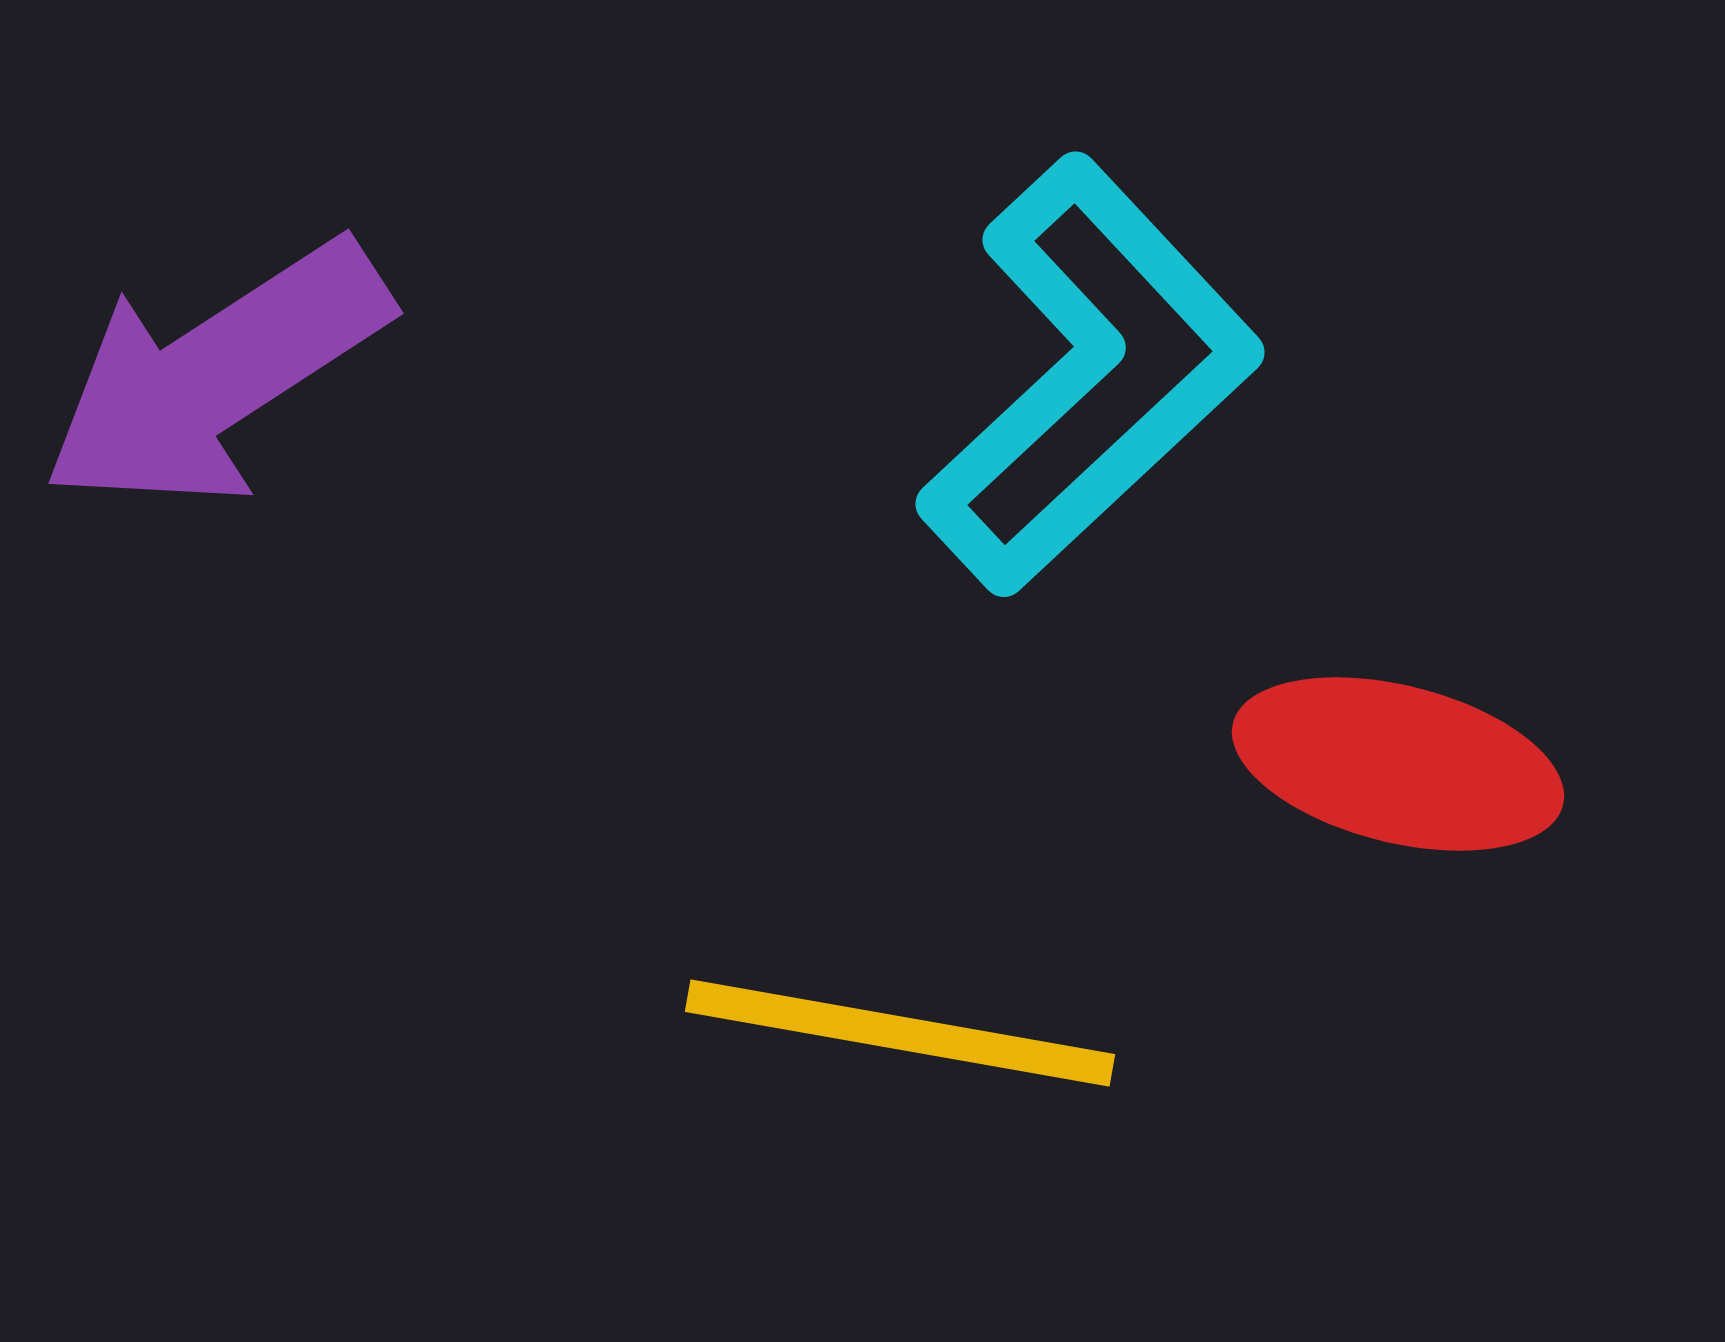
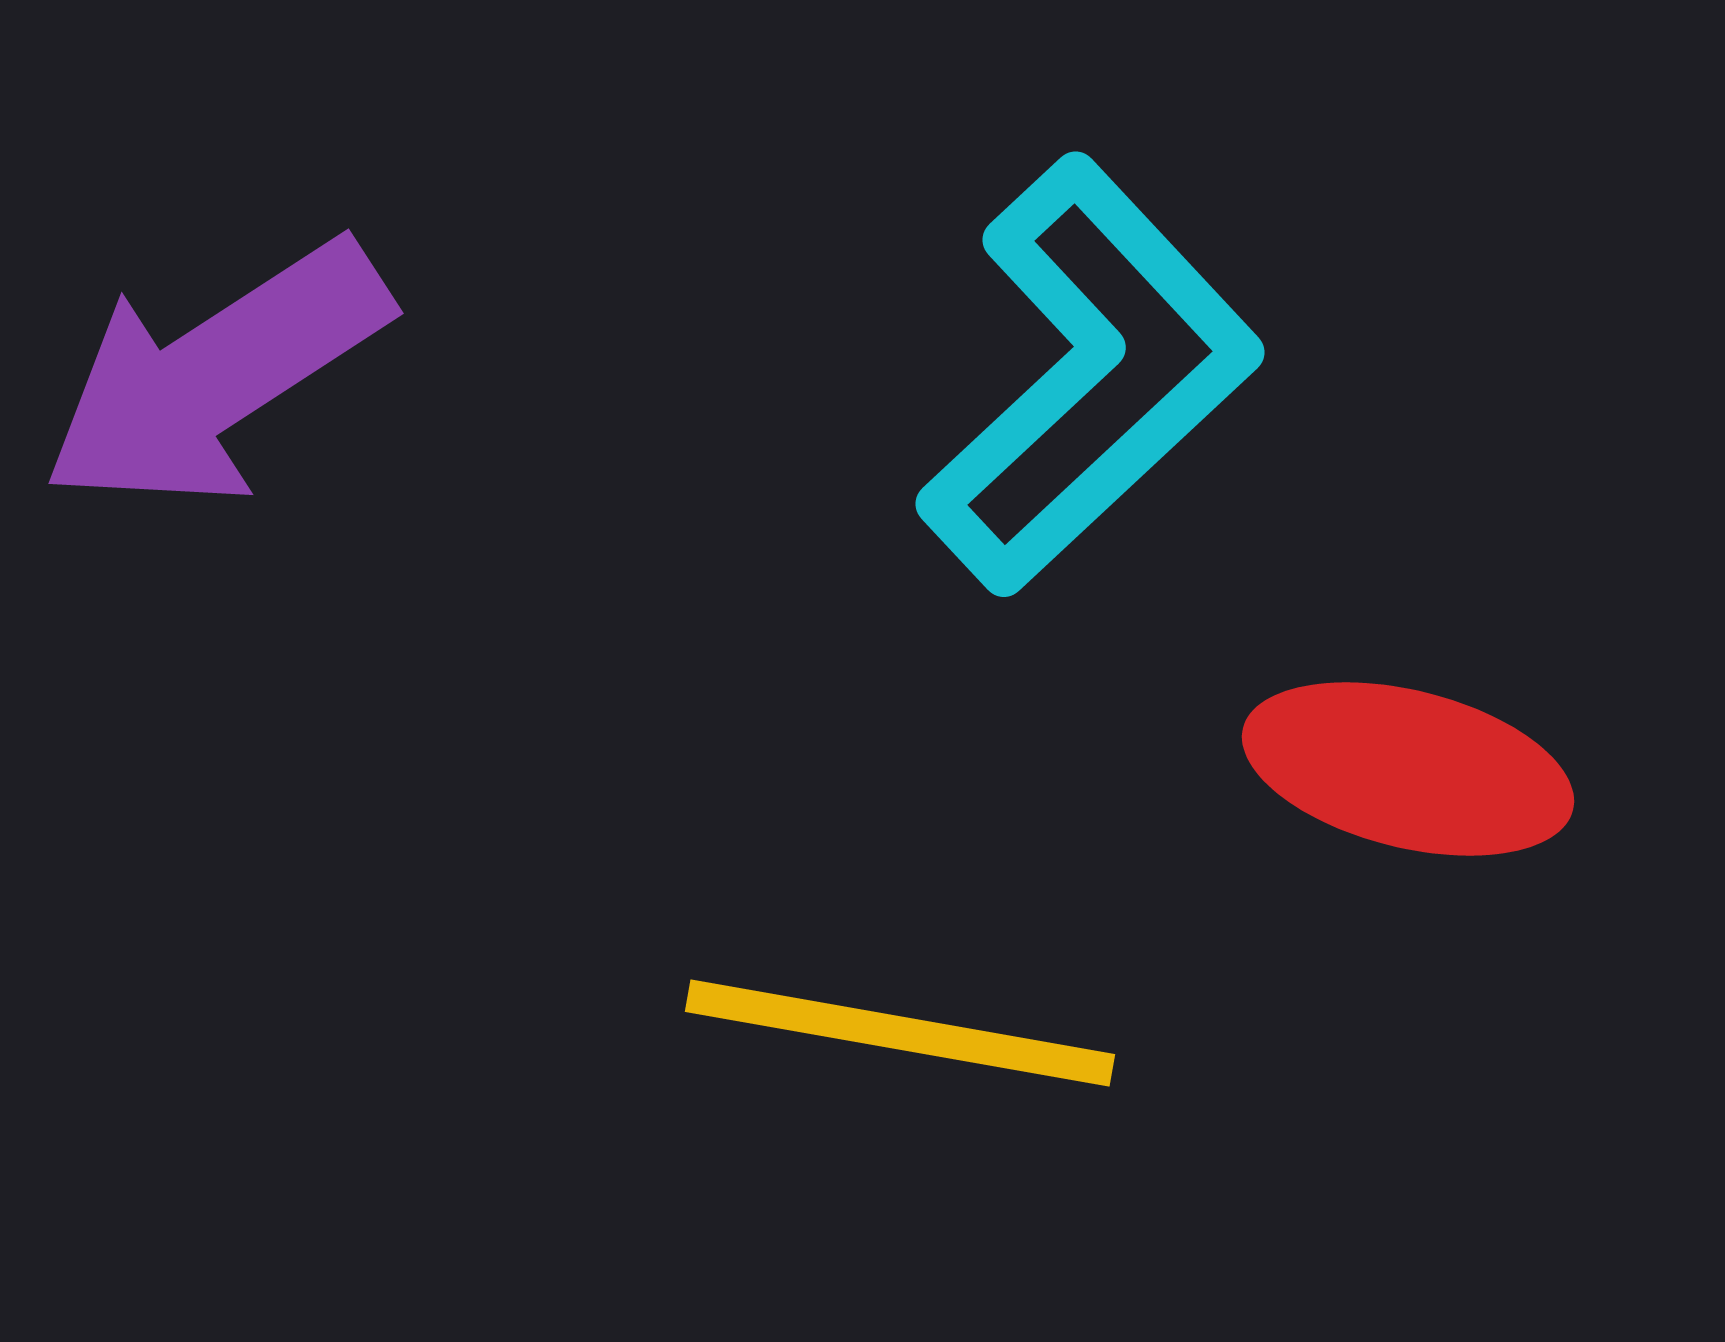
red ellipse: moved 10 px right, 5 px down
